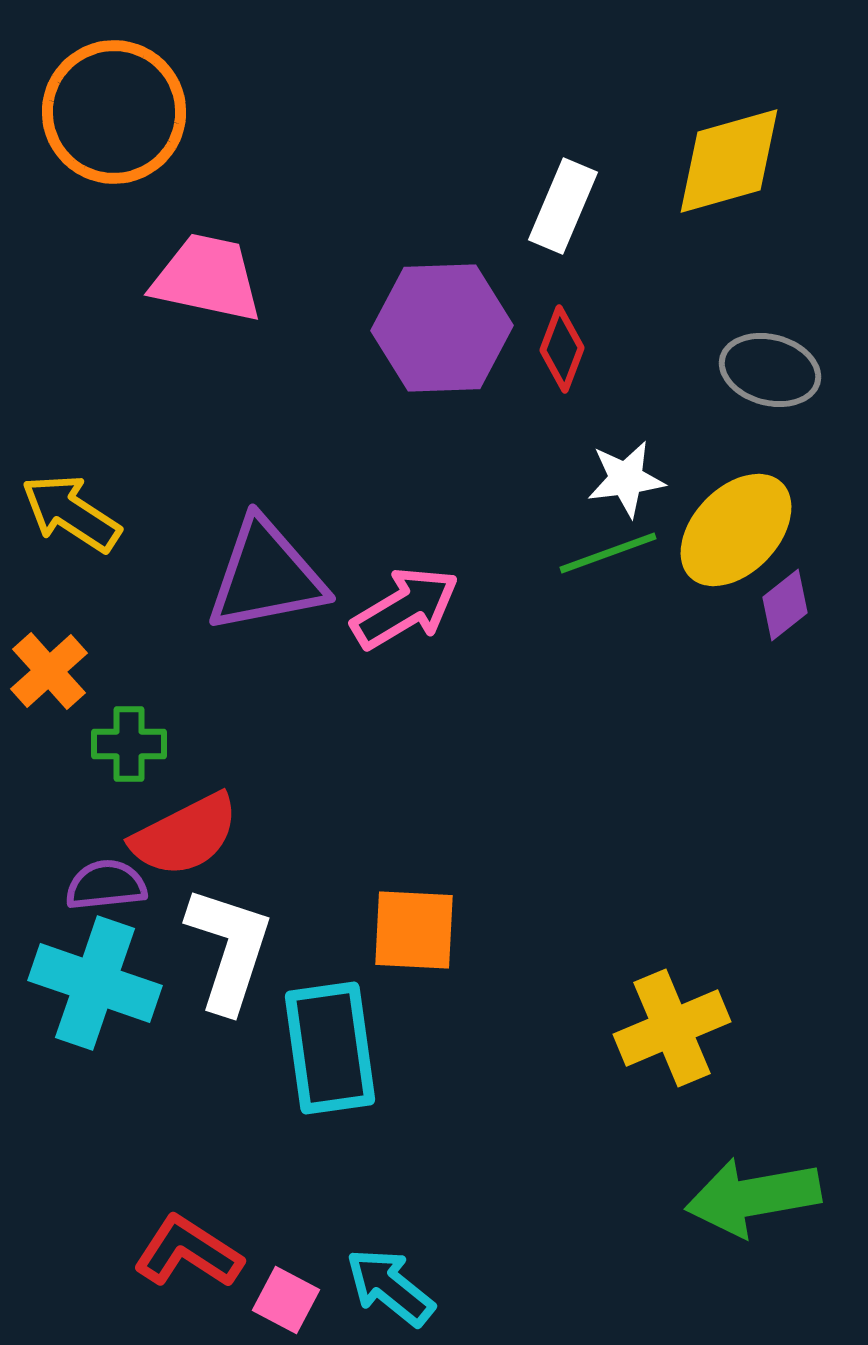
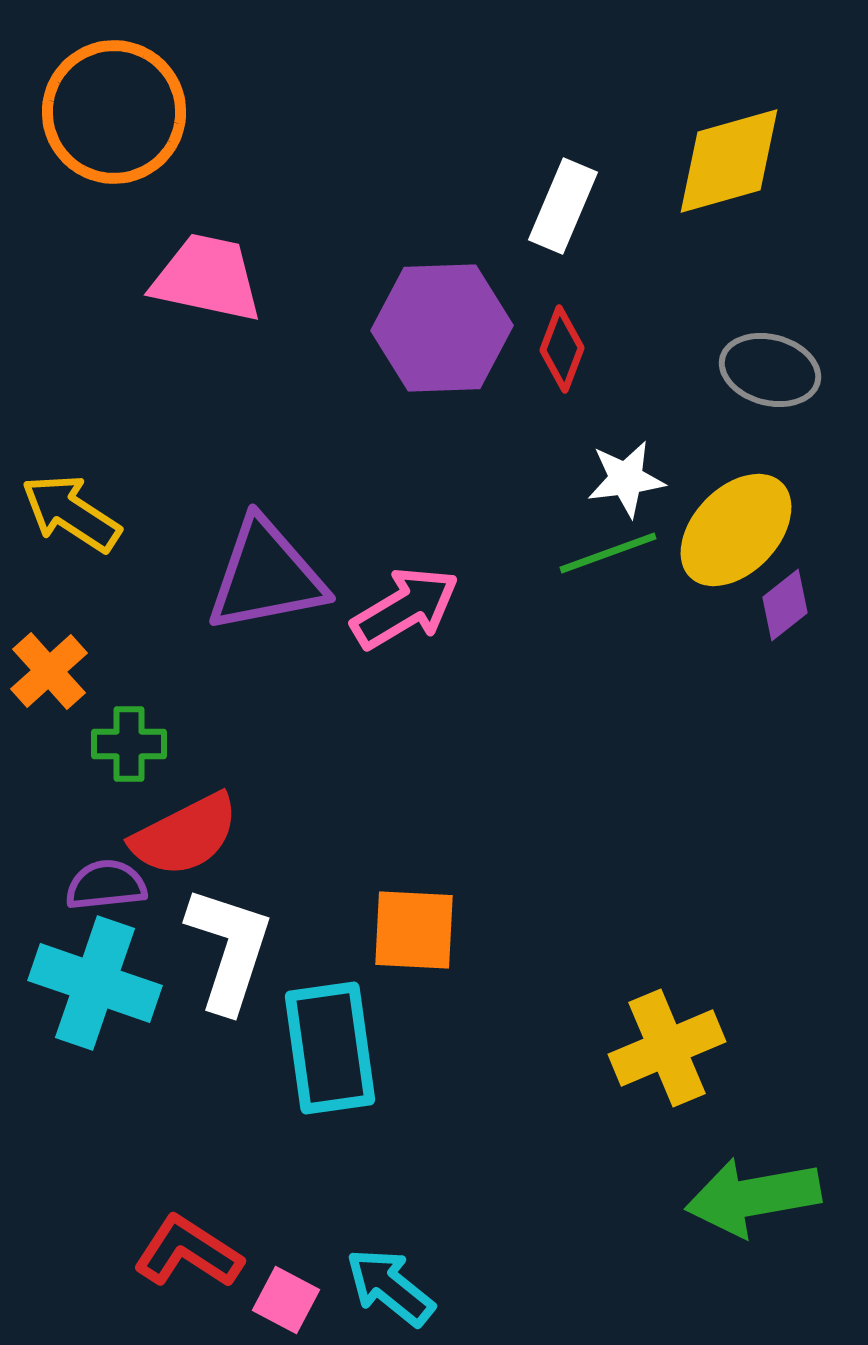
yellow cross: moved 5 px left, 20 px down
